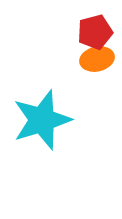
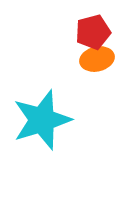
red pentagon: moved 2 px left
